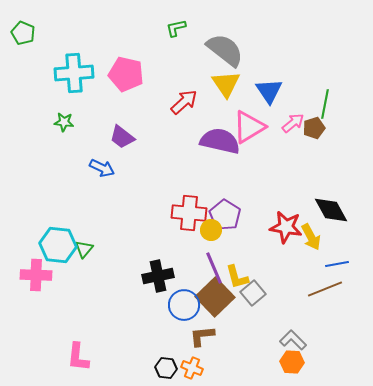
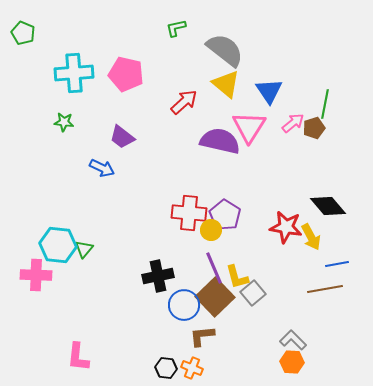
yellow triangle: rotated 16 degrees counterclockwise
pink triangle: rotated 27 degrees counterclockwise
black diamond: moved 3 px left, 4 px up; rotated 12 degrees counterclockwise
brown line: rotated 12 degrees clockwise
